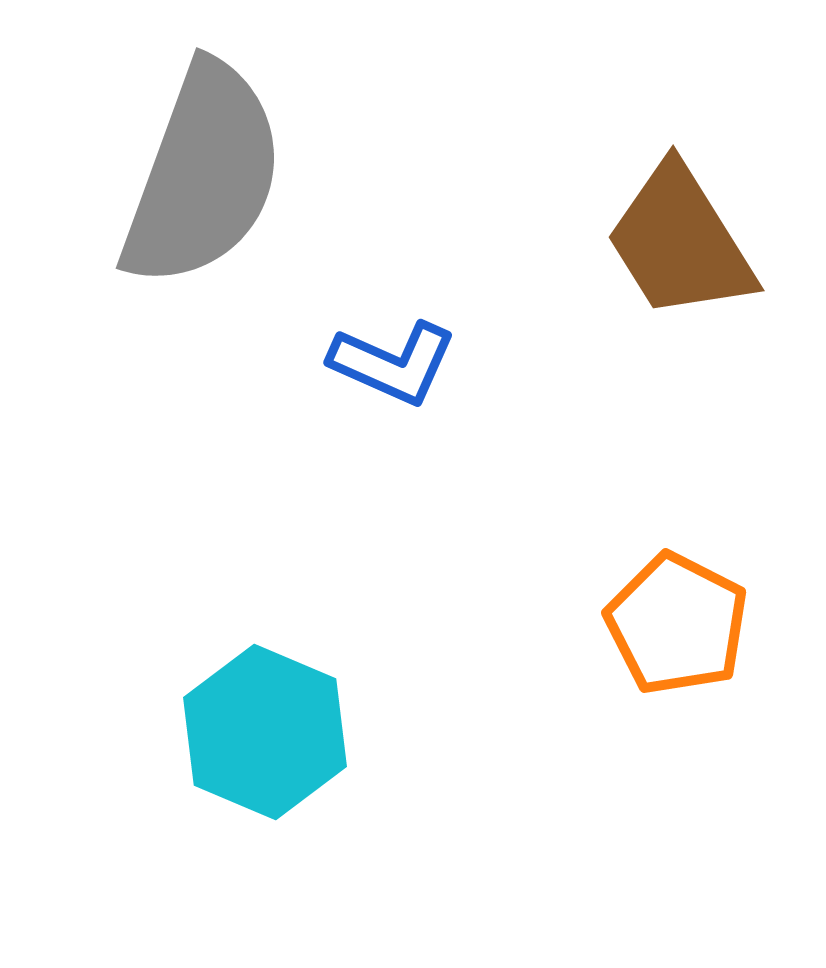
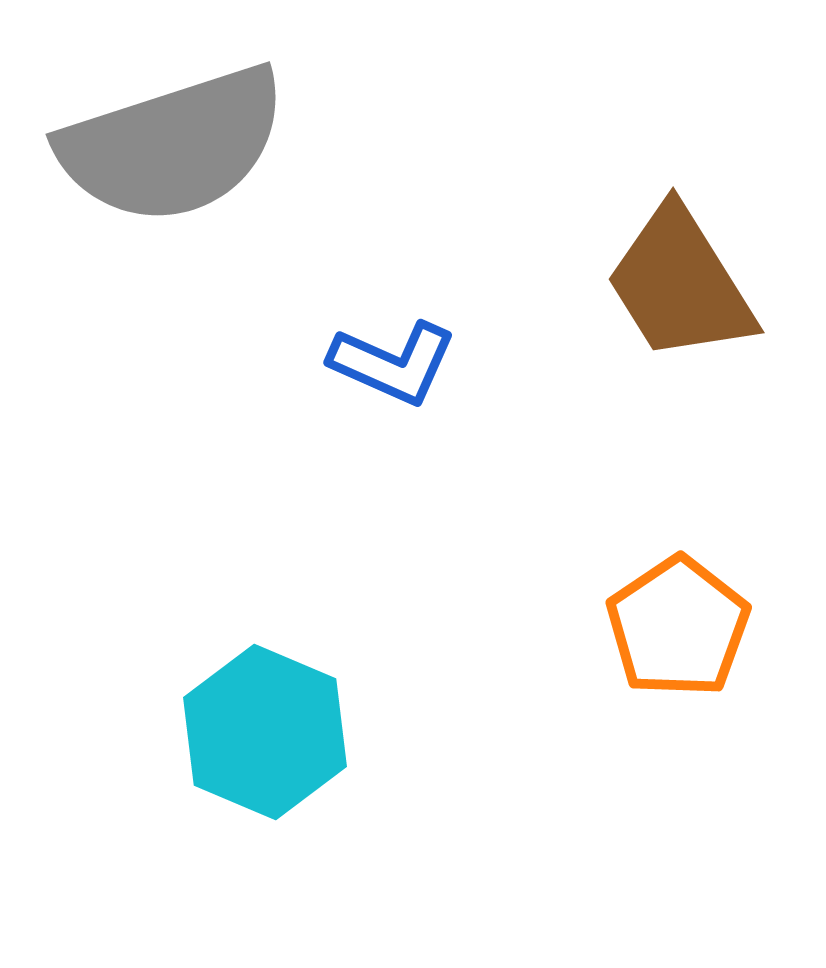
gray semicircle: moved 30 px left, 30 px up; rotated 52 degrees clockwise
brown trapezoid: moved 42 px down
orange pentagon: moved 1 px right, 3 px down; rotated 11 degrees clockwise
